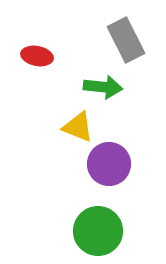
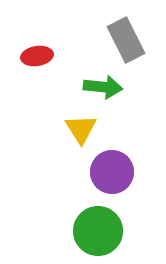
red ellipse: rotated 20 degrees counterclockwise
yellow triangle: moved 3 px right, 2 px down; rotated 36 degrees clockwise
purple circle: moved 3 px right, 8 px down
